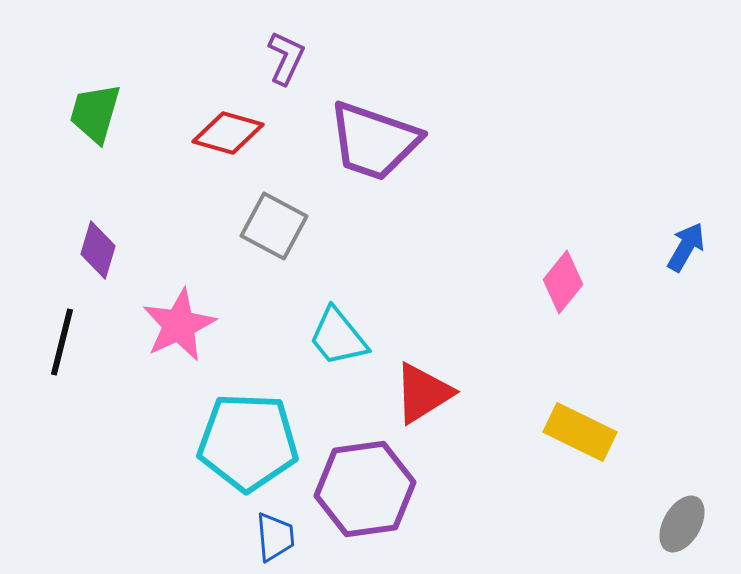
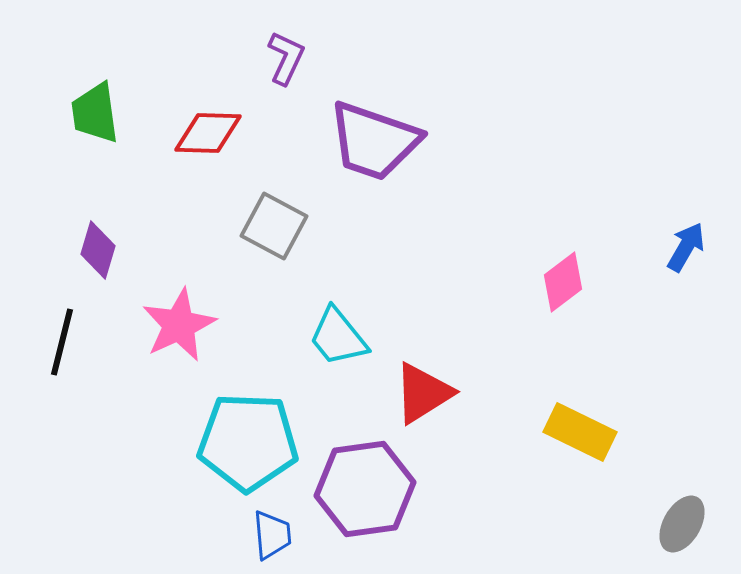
green trapezoid: rotated 24 degrees counterclockwise
red diamond: moved 20 px left; rotated 14 degrees counterclockwise
pink diamond: rotated 14 degrees clockwise
blue trapezoid: moved 3 px left, 2 px up
